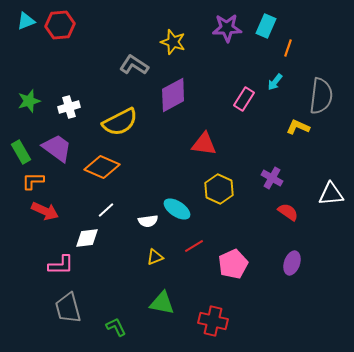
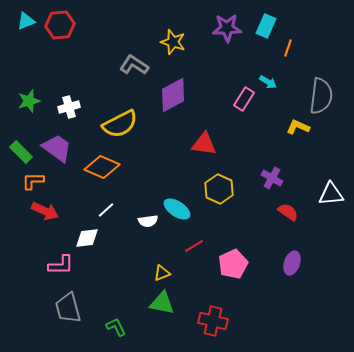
cyan arrow: moved 7 px left; rotated 96 degrees counterclockwise
yellow semicircle: moved 2 px down
green rectangle: rotated 15 degrees counterclockwise
yellow triangle: moved 7 px right, 16 px down
